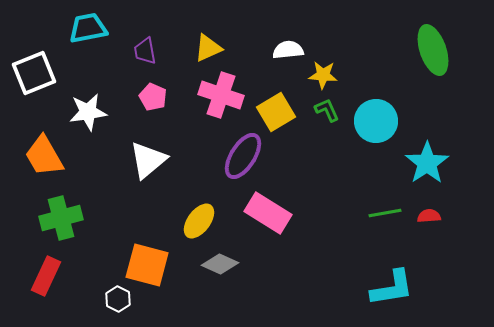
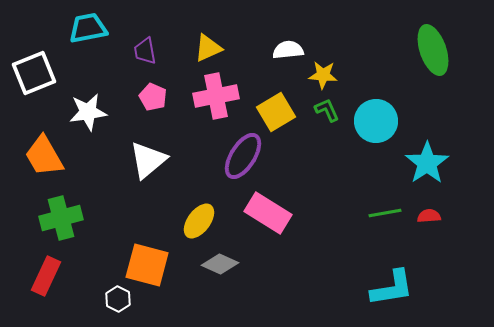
pink cross: moved 5 px left, 1 px down; rotated 30 degrees counterclockwise
